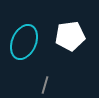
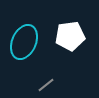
gray line: moved 1 px right; rotated 36 degrees clockwise
